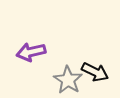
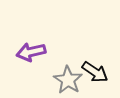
black arrow: rotated 8 degrees clockwise
